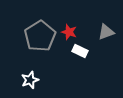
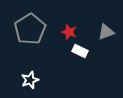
gray pentagon: moved 10 px left, 7 px up
